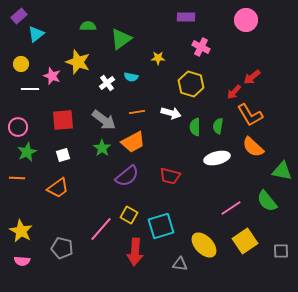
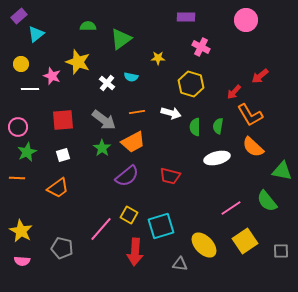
red arrow at (252, 77): moved 8 px right, 1 px up
white cross at (107, 83): rotated 14 degrees counterclockwise
